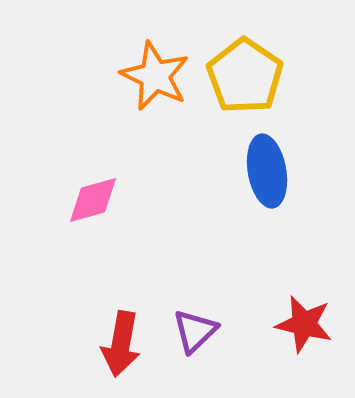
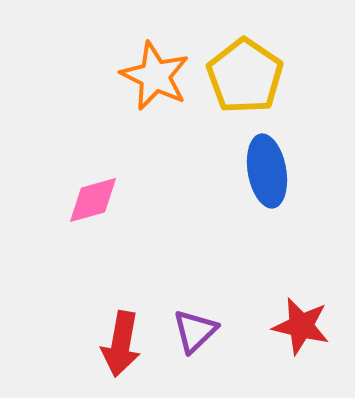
red star: moved 3 px left, 2 px down
